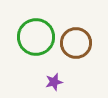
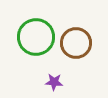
purple star: rotated 18 degrees clockwise
